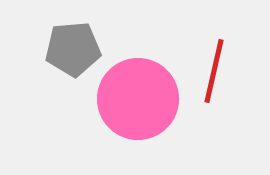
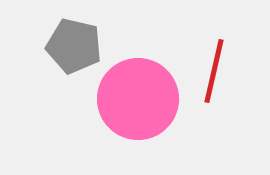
gray pentagon: moved 1 px right, 3 px up; rotated 18 degrees clockwise
